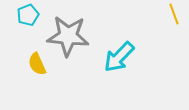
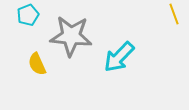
gray star: moved 3 px right
